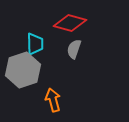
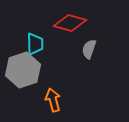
gray semicircle: moved 15 px right
